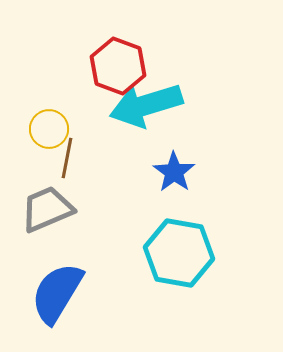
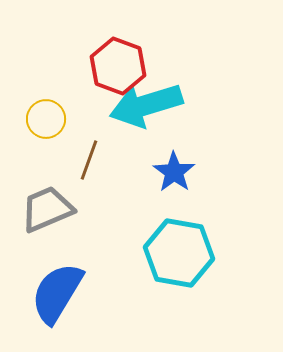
yellow circle: moved 3 px left, 10 px up
brown line: moved 22 px right, 2 px down; rotated 9 degrees clockwise
